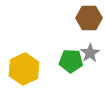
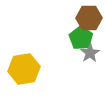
green pentagon: moved 10 px right, 23 px up; rotated 30 degrees clockwise
yellow hexagon: rotated 16 degrees clockwise
